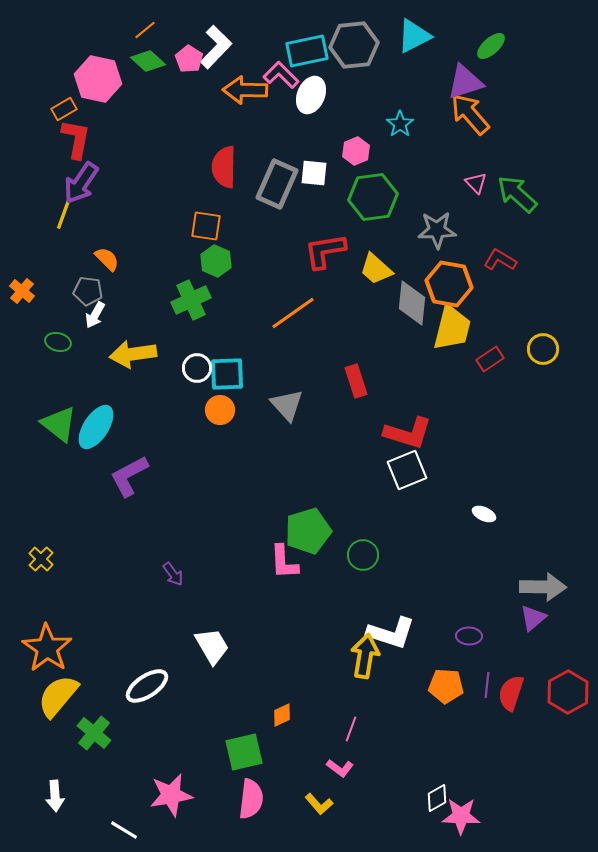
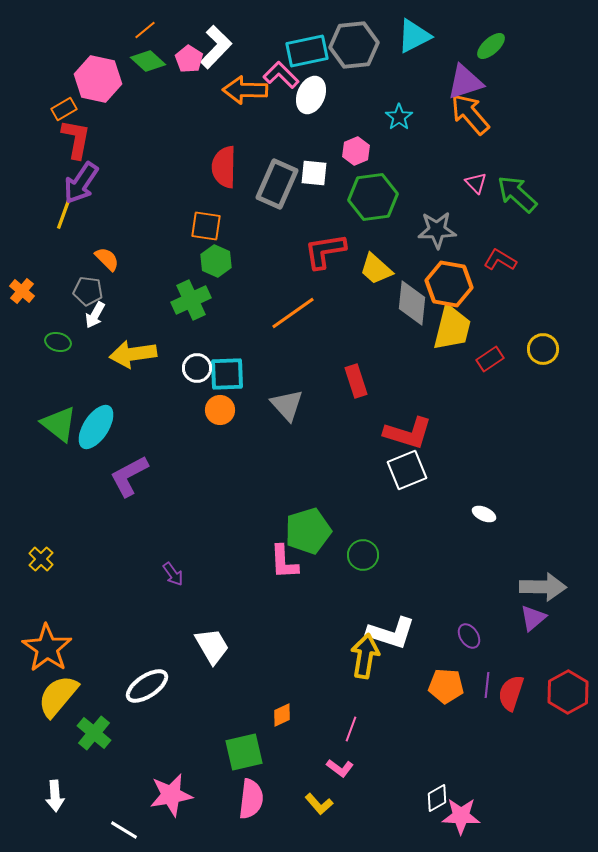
cyan star at (400, 124): moved 1 px left, 7 px up
purple ellipse at (469, 636): rotated 55 degrees clockwise
